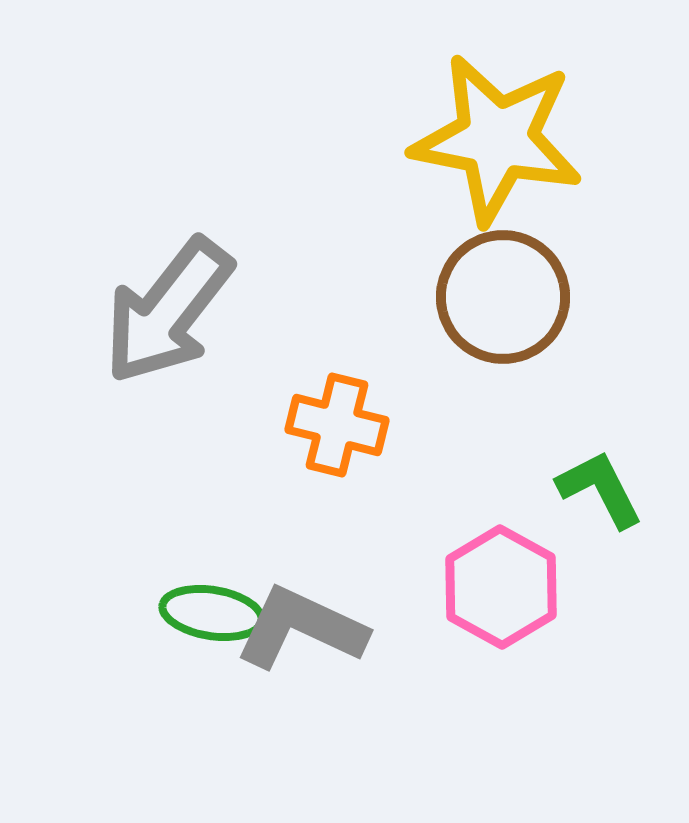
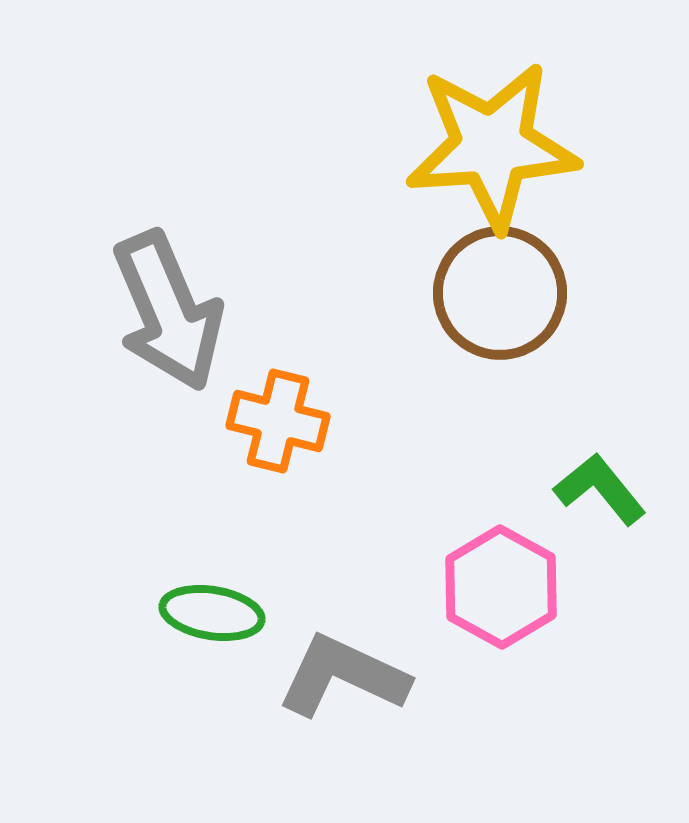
yellow star: moved 5 px left, 7 px down; rotated 15 degrees counterclockwise
brown circle: moved 3 px left, 4 px up
gray arrow: rotated 61 degrees counterclockwise
orange cross: moved 59 px left, 4 px up
green L-shape: rotated 12 degrees counterclockwise
gray L-shape: moved 42 px right, 48 px down
